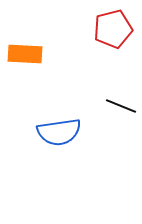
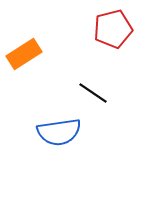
orange rectangle: moved 1 px left; rotated 36 degrees counterclockwise
black line: moved 28 px left, 13 px up; rotated 12 degrees clockwise
